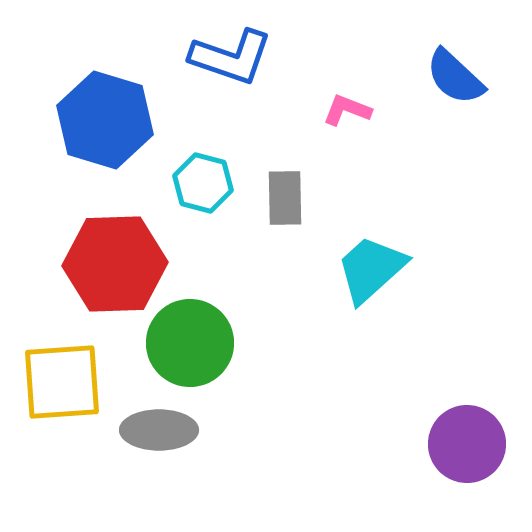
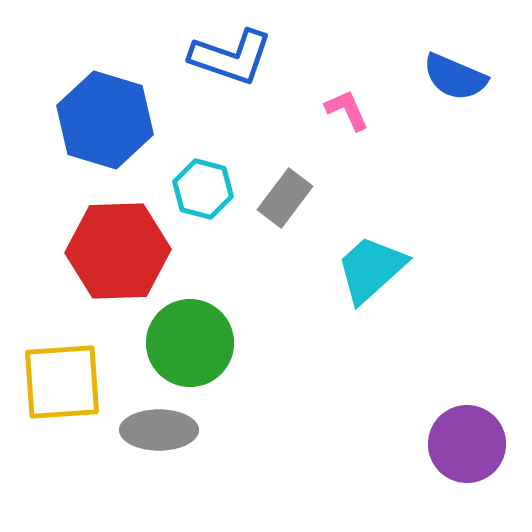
blue semicircle: rotated 20 degrees counterclockwise
pink L-shape: rotated 45 degrees clockwise
cyan hexagon: moved 6 px down
gray rectangle: rotated 38 degrees clockwise
red hexagon: moved 3 px right, 13 px up
